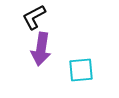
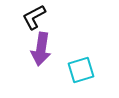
cyan square: rotated 12 degrees counterclockwise
